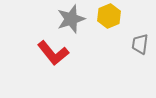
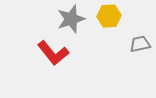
yellow hexagon: rotated 20 degrees clockwise
gray trapezoid: rotated 70 degrees clockwise
